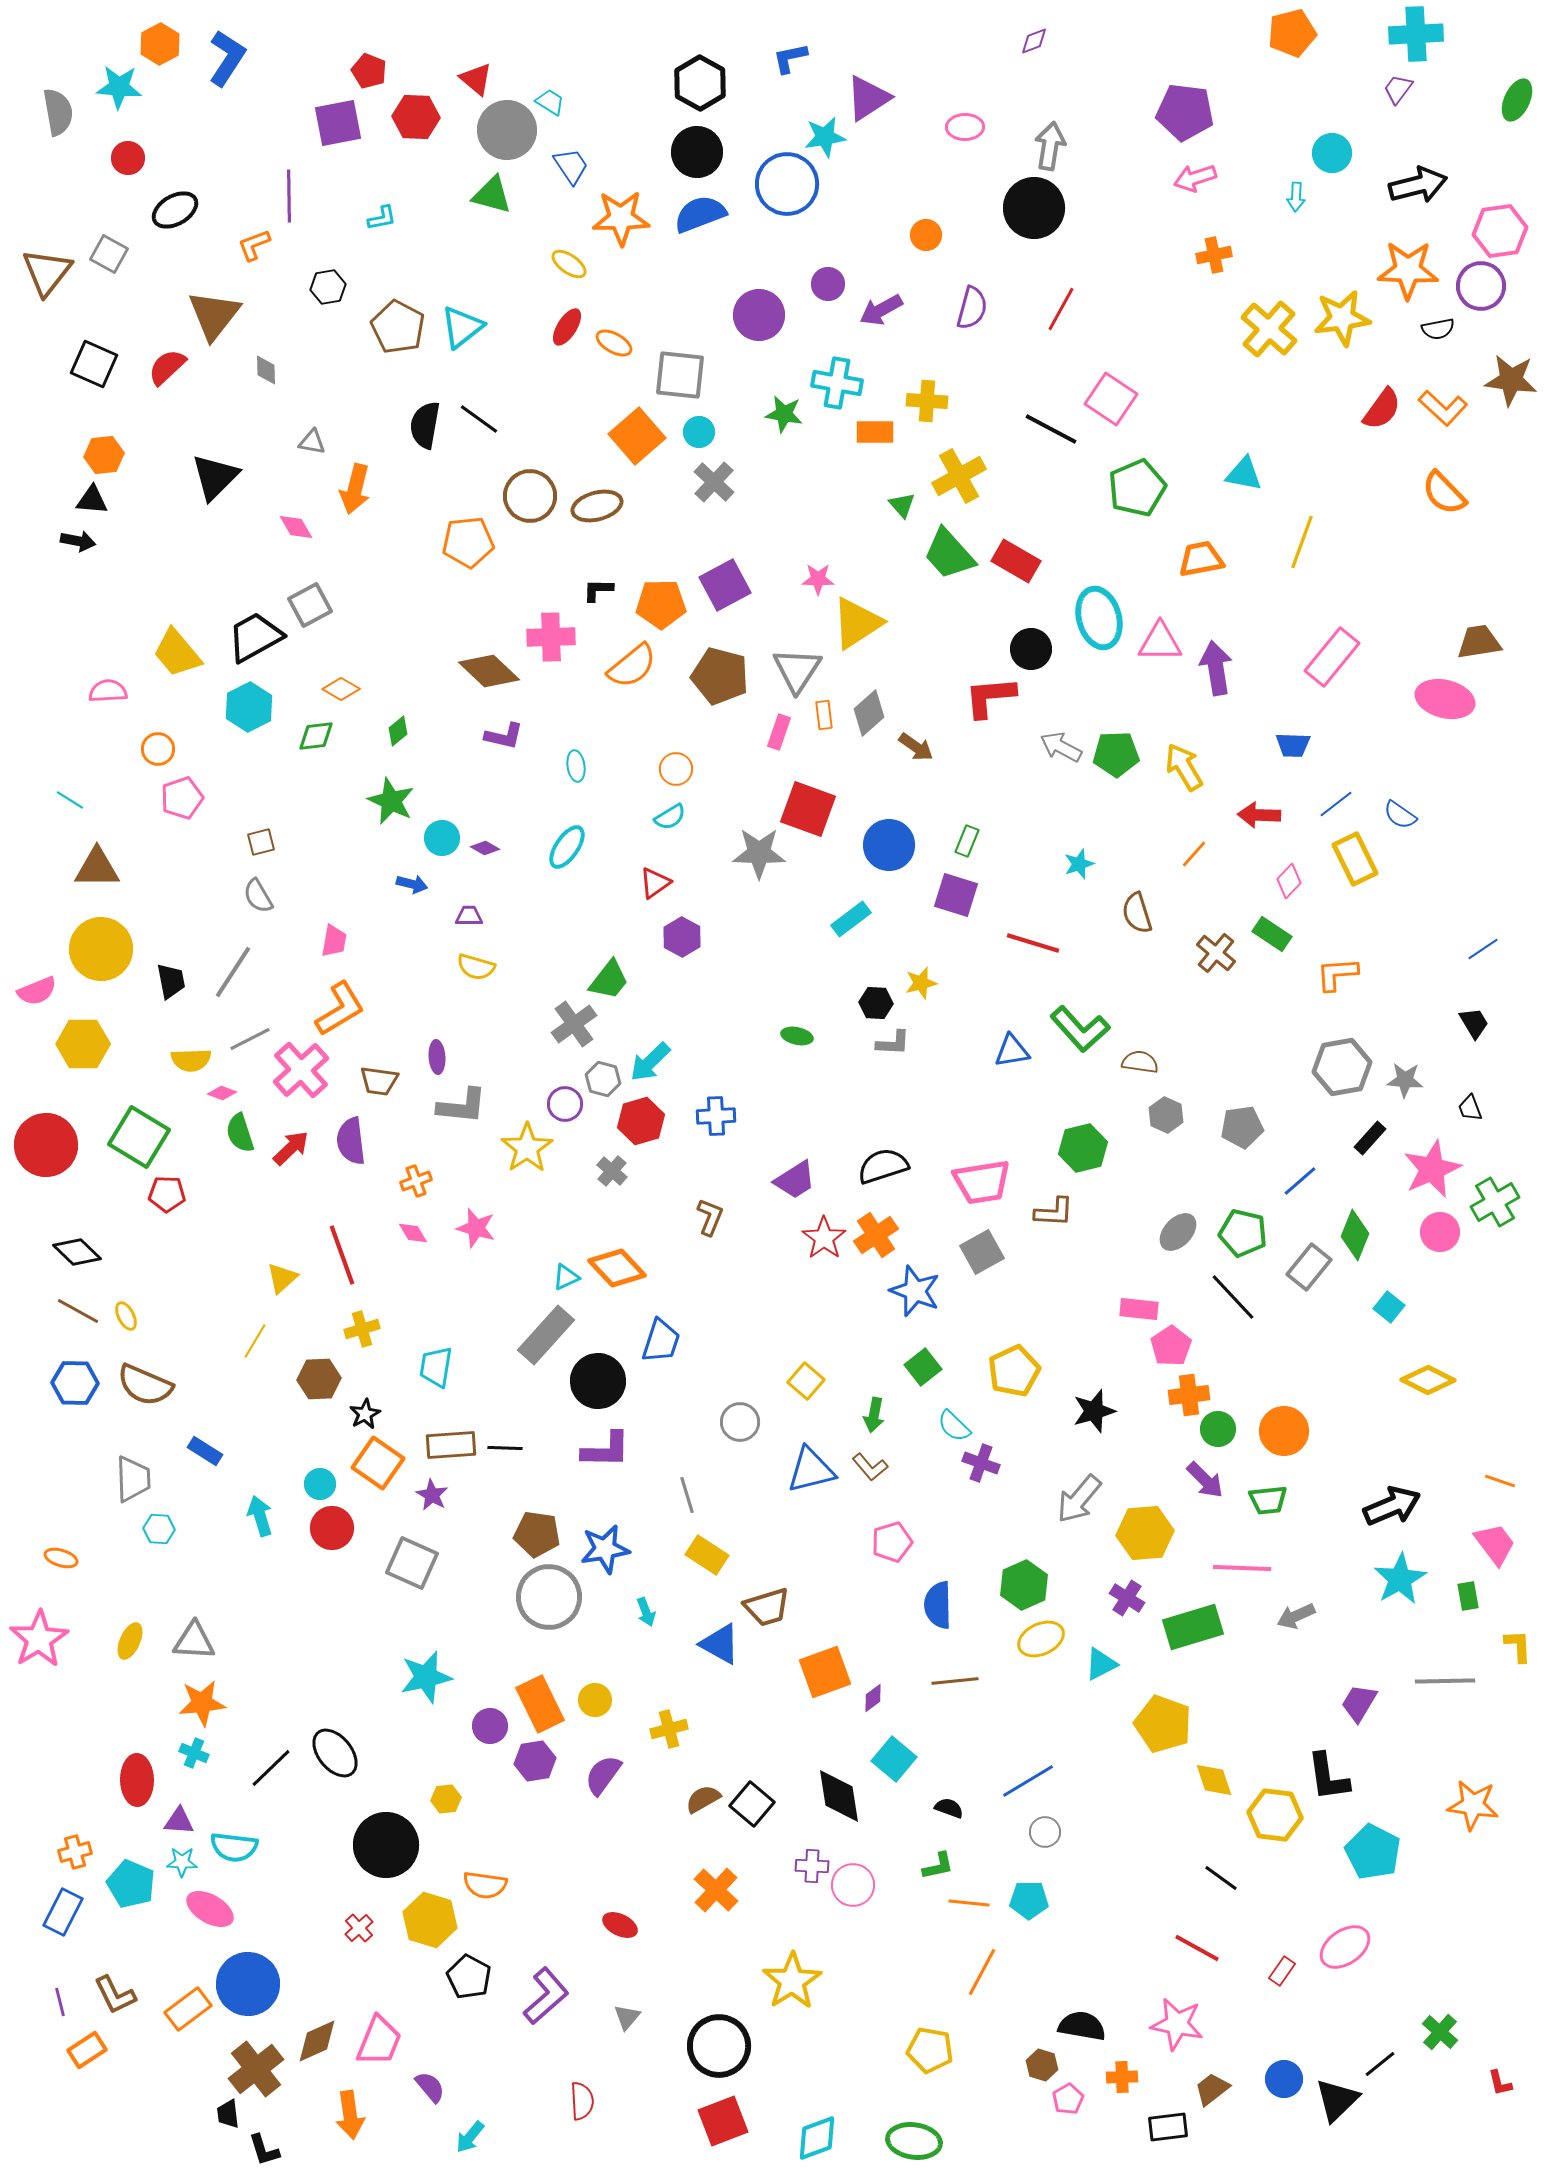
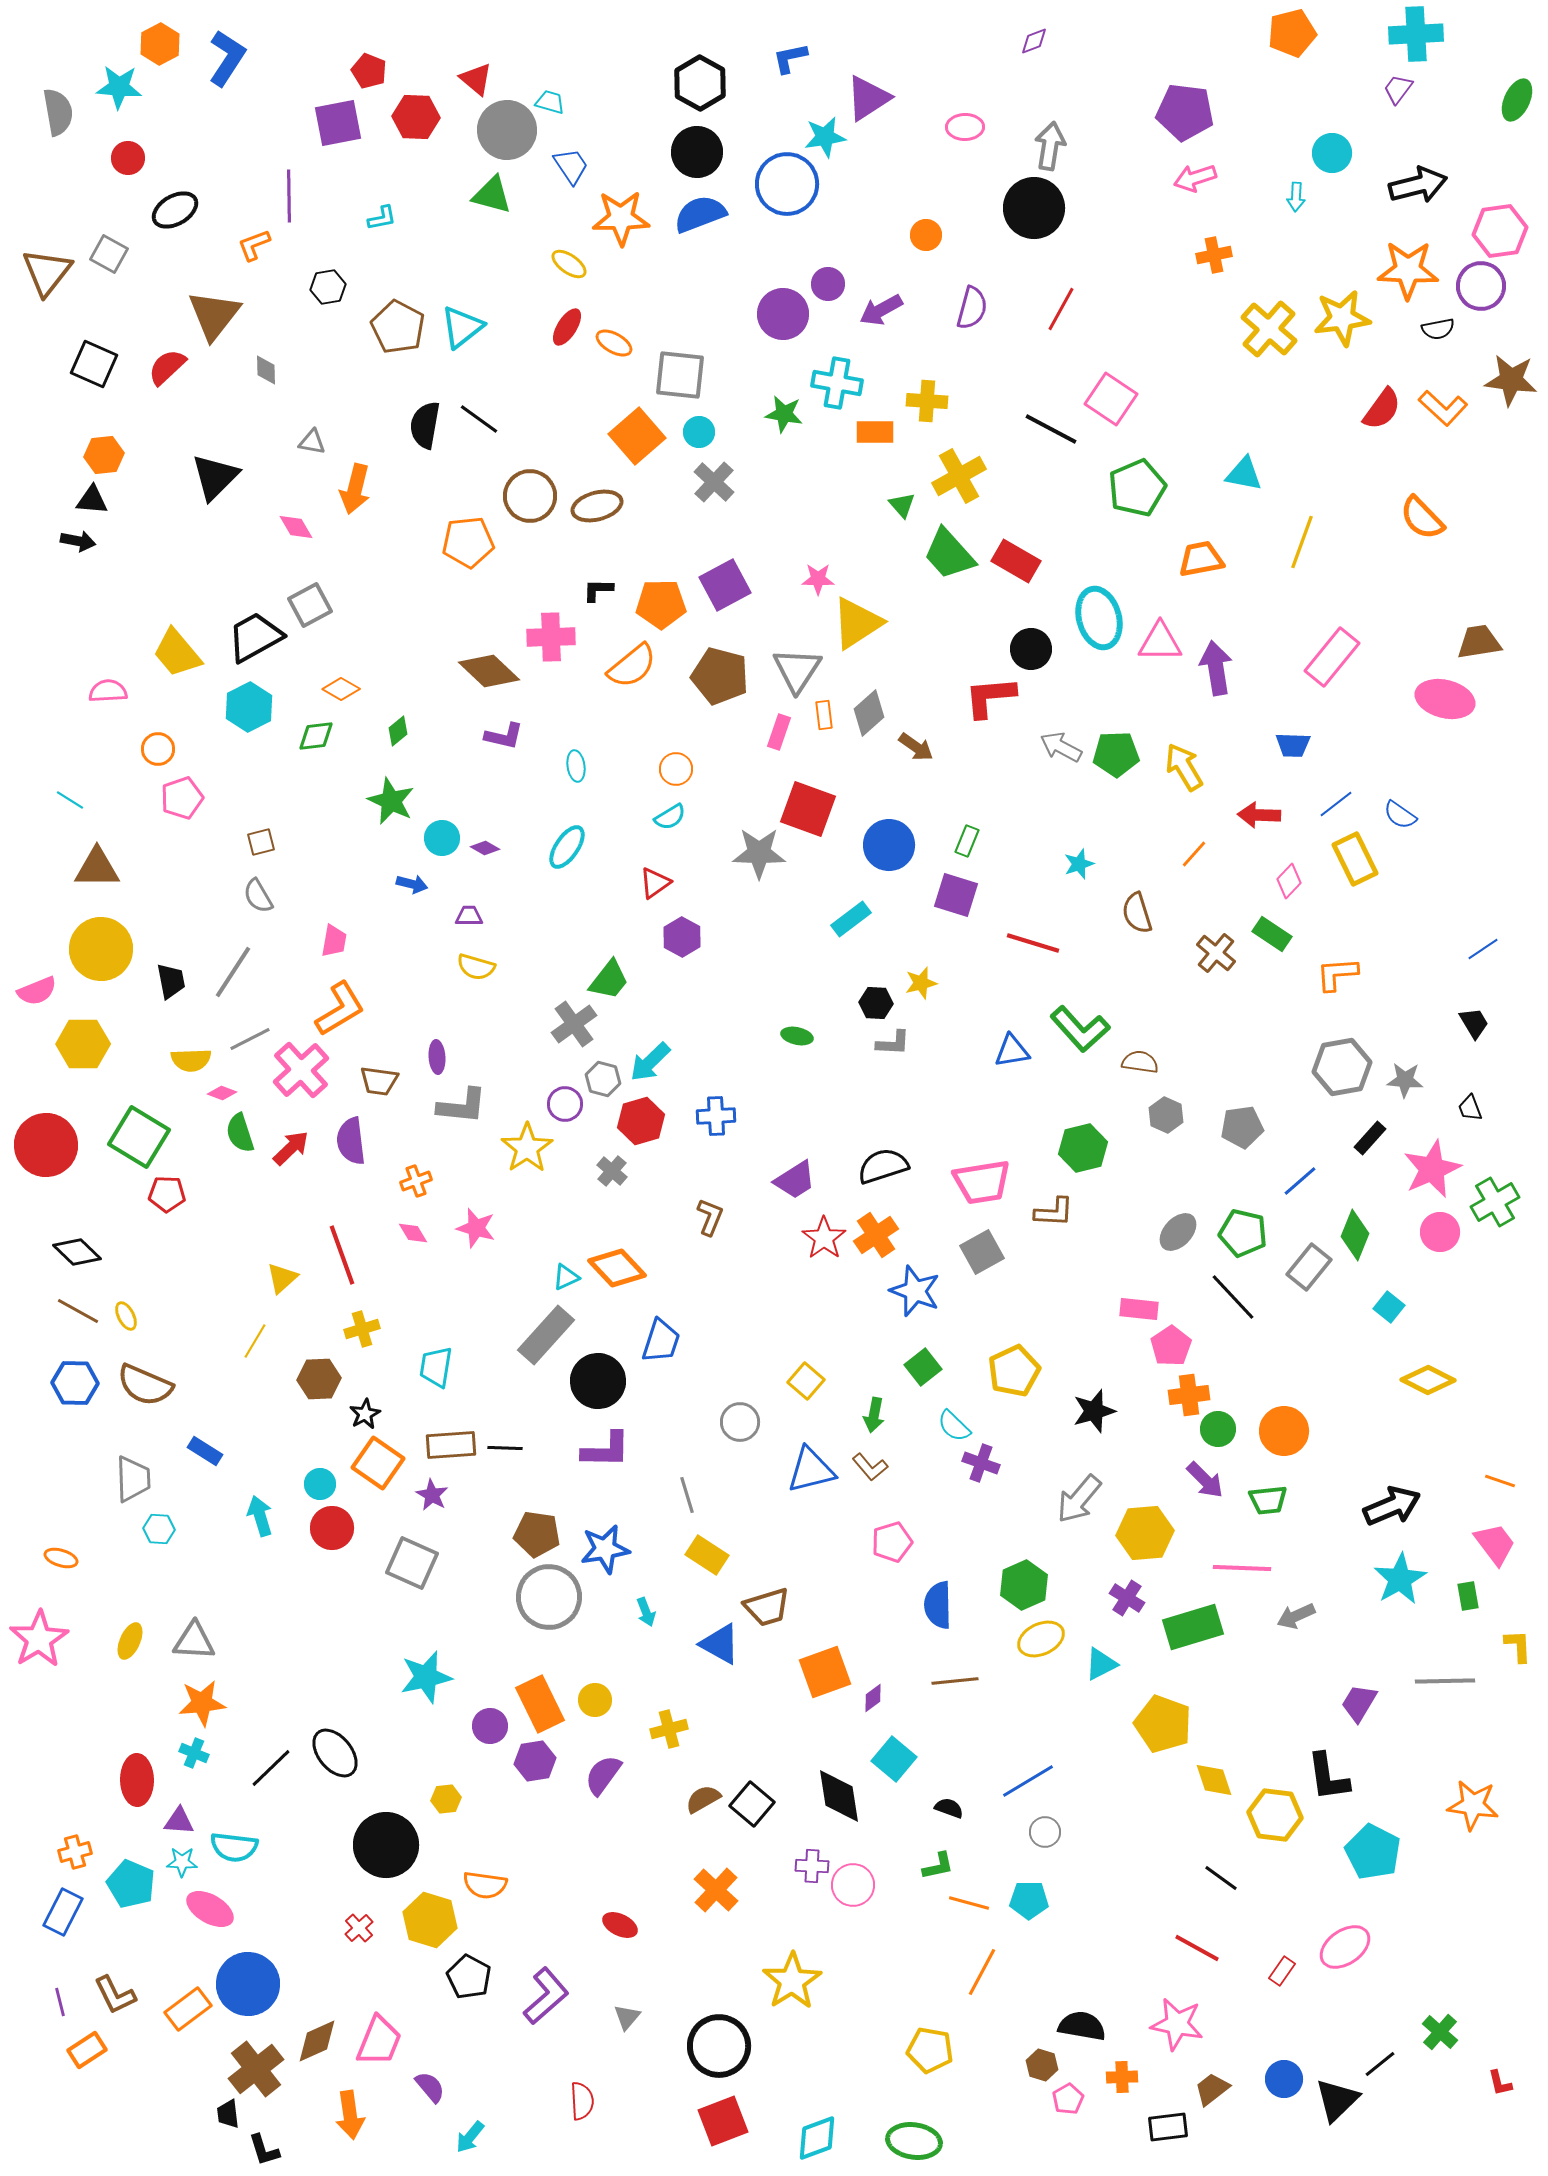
cyan trapezoid at (550, 102): rotated 16 degrees counterclockwise
purple circle at (759, 315): moved 24 px right, 1 px up
orange semicircle at (1444, 493): moved 22 px left, 25 px down
orange line at (969, 1903): rotated 9 degrees clockwise
